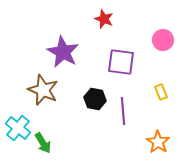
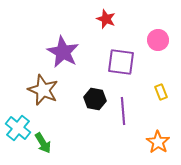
red star: moved 2 px right
pink circle: moved 5 px left
